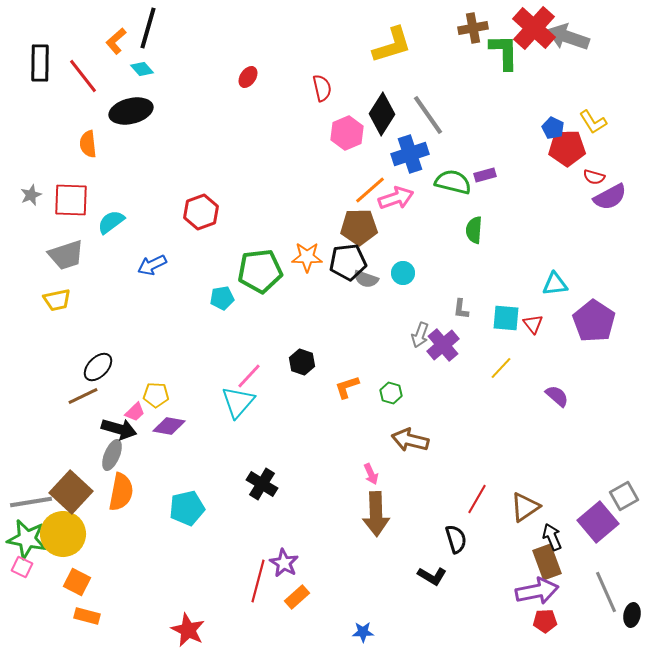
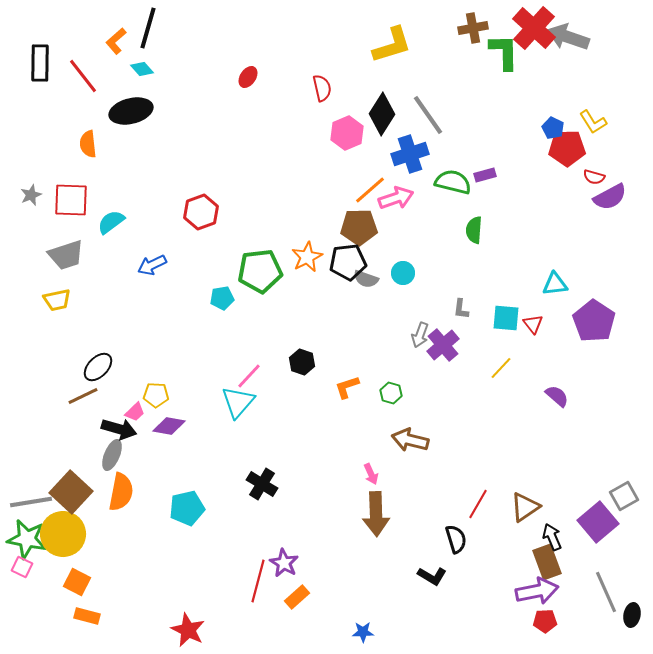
orange star at (307, 257): rotated 28 degrees counterclockwise
red line at (477, 499): moved 1 px right, 5 px down
